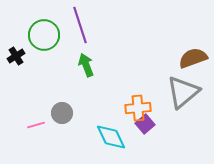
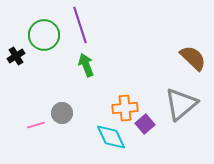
brown semicircle: rotated 64 degrees clockwise
gray triangle: moved 2 px left, 12 px down
orange cross: moved 13 px left
